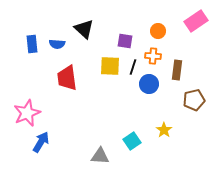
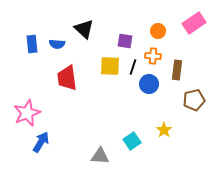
pink rectangle: moved 2 px left, 2 px down
